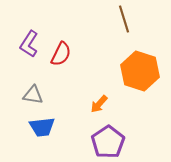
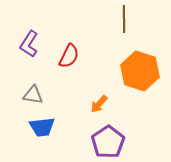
brown line: rotated 16 degrees clockwise
red semicircle: moved 8 px right, 2 px down
